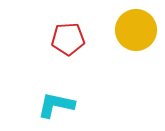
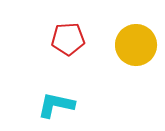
yellow circle: moved 15 px down
